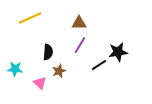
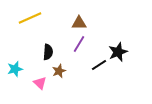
purple line: moved 1 px left, 1 px up
black star: rotated 12 degrees counterclockwise
cyan star: rotated 21 degrees counterclockwise
